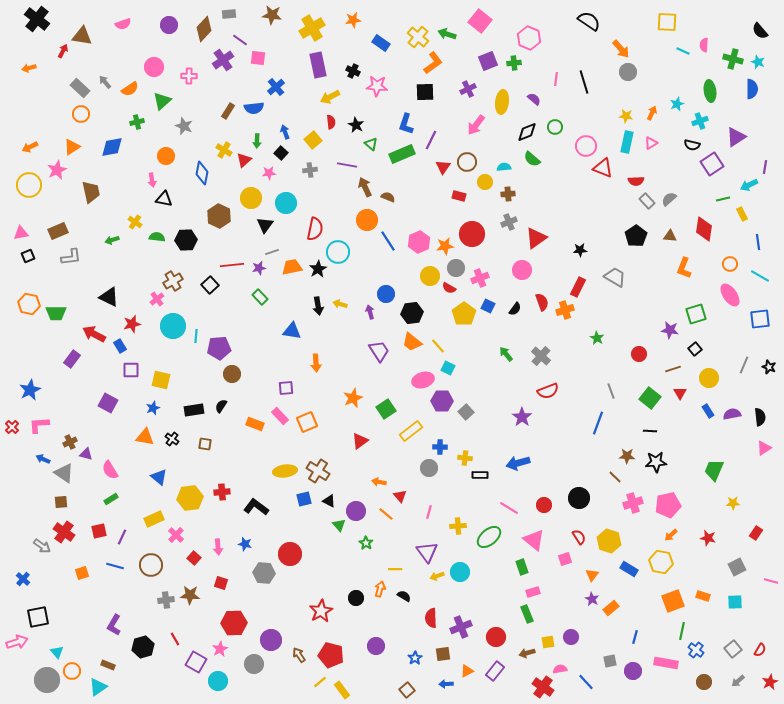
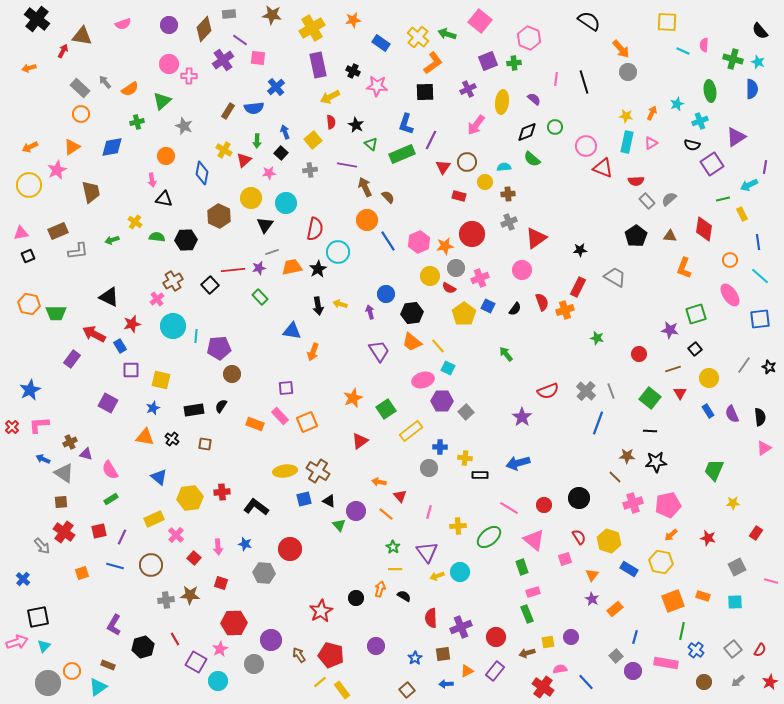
pink circle at (154, 67): moved 15 px right, 3 px up
brown semicircle at (388, 197): rotated 24 degrees clockwise
gray L-shape at (71, 257): moved 7 px right, 6 px up
orange circle at (730, 264): moved 4 px up
red line at (232, 265): moved 1 px right, 5 px down
cyan line at (760, 276): rotated 12 degrees clockwise
green star at (597, 338): rotated 16 degrees counterclockwise
gray cross at (541, 356): moved 45 px right, 35 px down
orange arrow at (316, 363): moved 3 px left, 11 px up; rotated 24 degrees clockwise
gray line at (744, 365): rotated 12 degrees clockwise
purple semicircle at (732, 414): rotated 102 degrees counterclockwise
green star at (366, 543): moved 27 px right, 4 px down
gray arrow at (42, 546): rotated 12 degrees clockwise
red circle at (290, 554): moved 5 px up
orange rectangle at (611, 608): moved 4 px right, 1 px down
cyan triangle at (57, 652): moved 13 px left, 6 px up; rotated 24 degrees clockwise
gray square at (610, 661): moved 6 px right, 5 px up; rotated 32 degrees counterclockwise
gray circle at (47, 680): moved 1 px right, 3 px down
